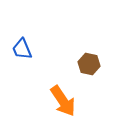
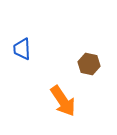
blue trapezoid: rotated 20 degrees clockwise
